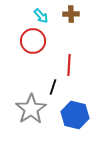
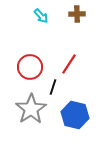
brown cross: moved 6 px right
red circle: moved 3 px left, 26 px down
red line: moved 1 px up; rotated 30 degrees clockwise
